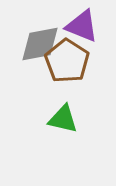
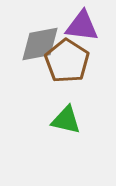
purple triangle: rotated 15 degrees counterclockwise
green triangle: moved 3 px right, 1 px down
